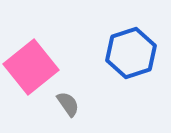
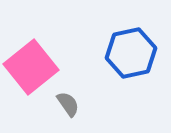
blue hexagon: rotated 6 degrees clockwise
